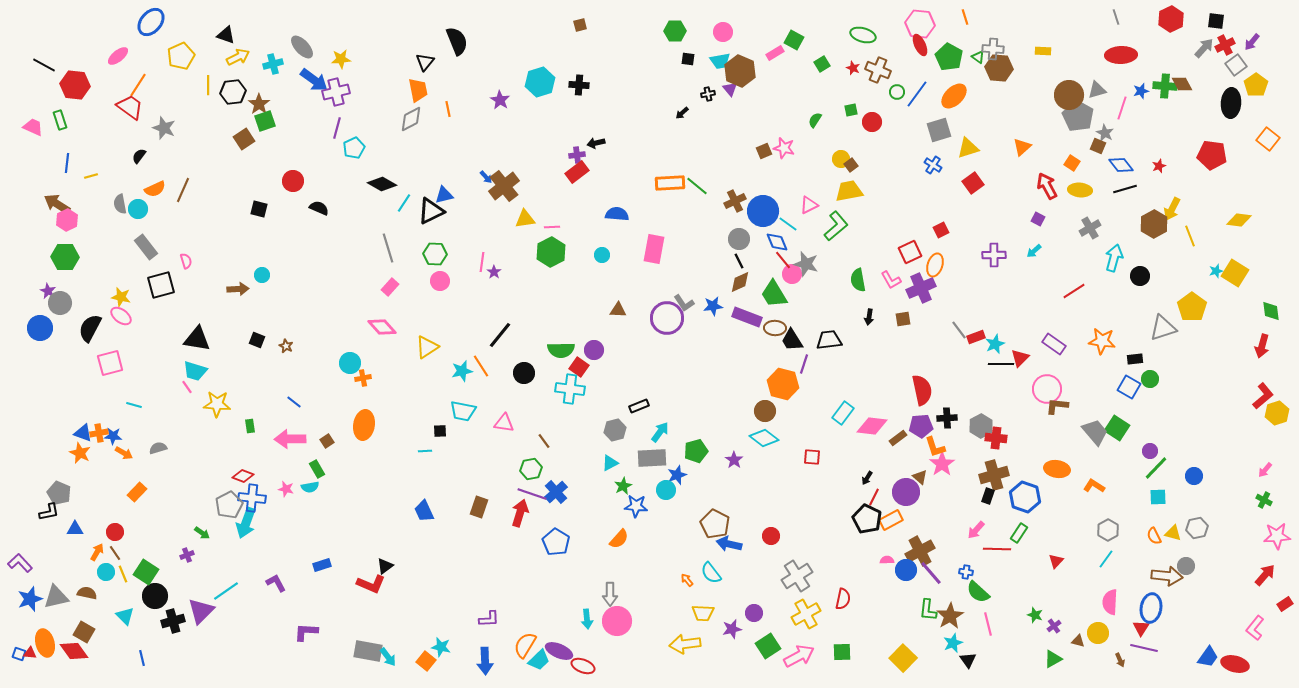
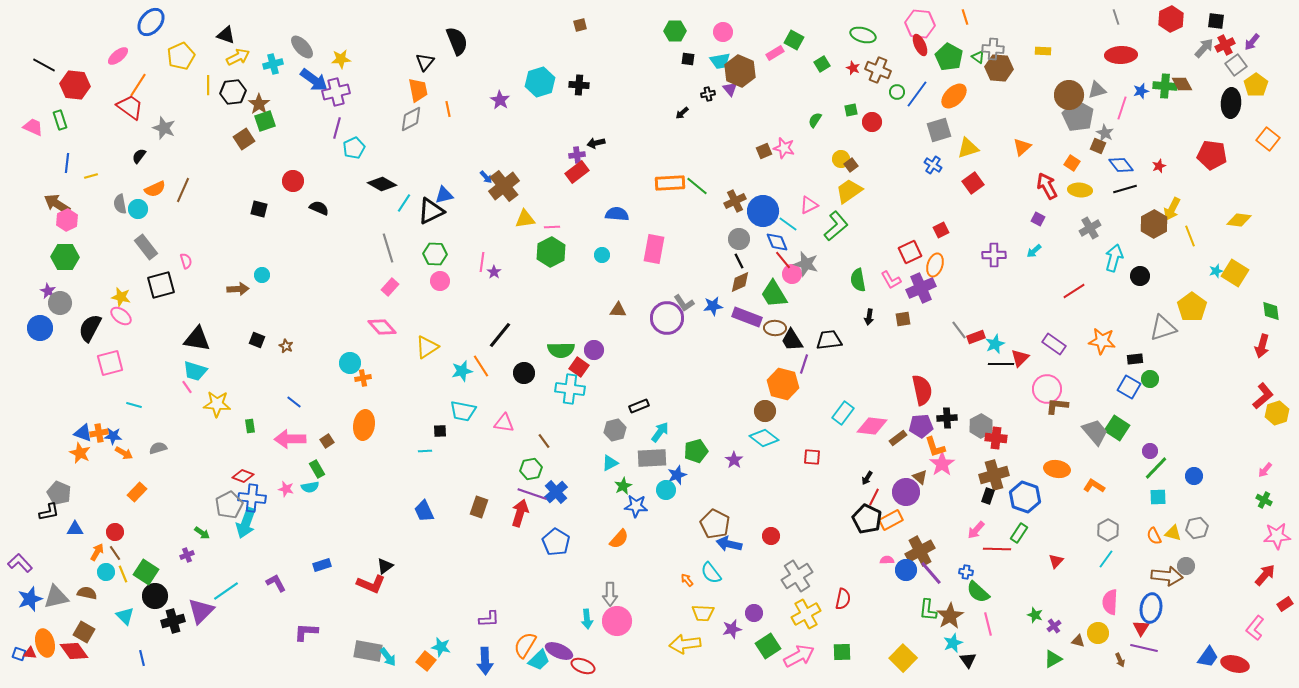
yellow trapezoid at (849, 191): rotated 24 degrees counterclockwise
